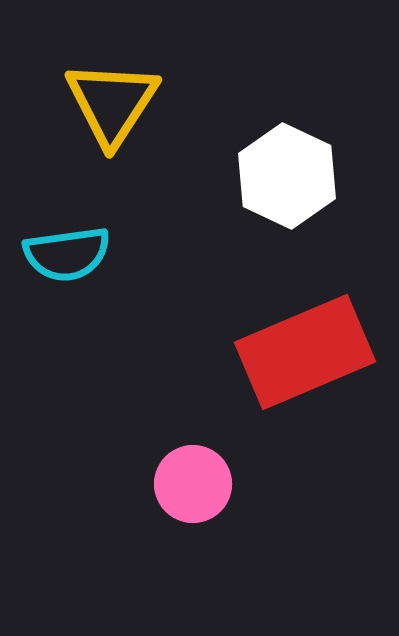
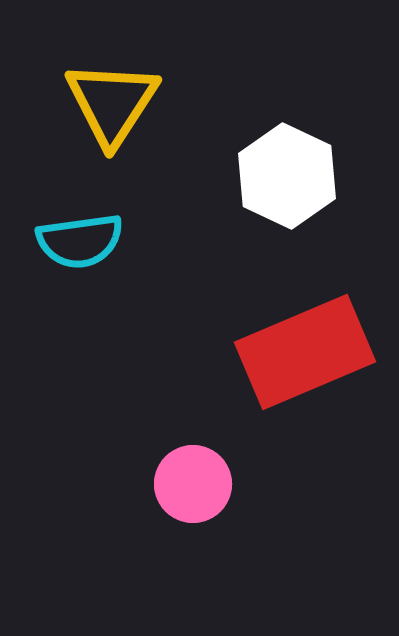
cyan semicircle: moved 13 px right, 13 px up
